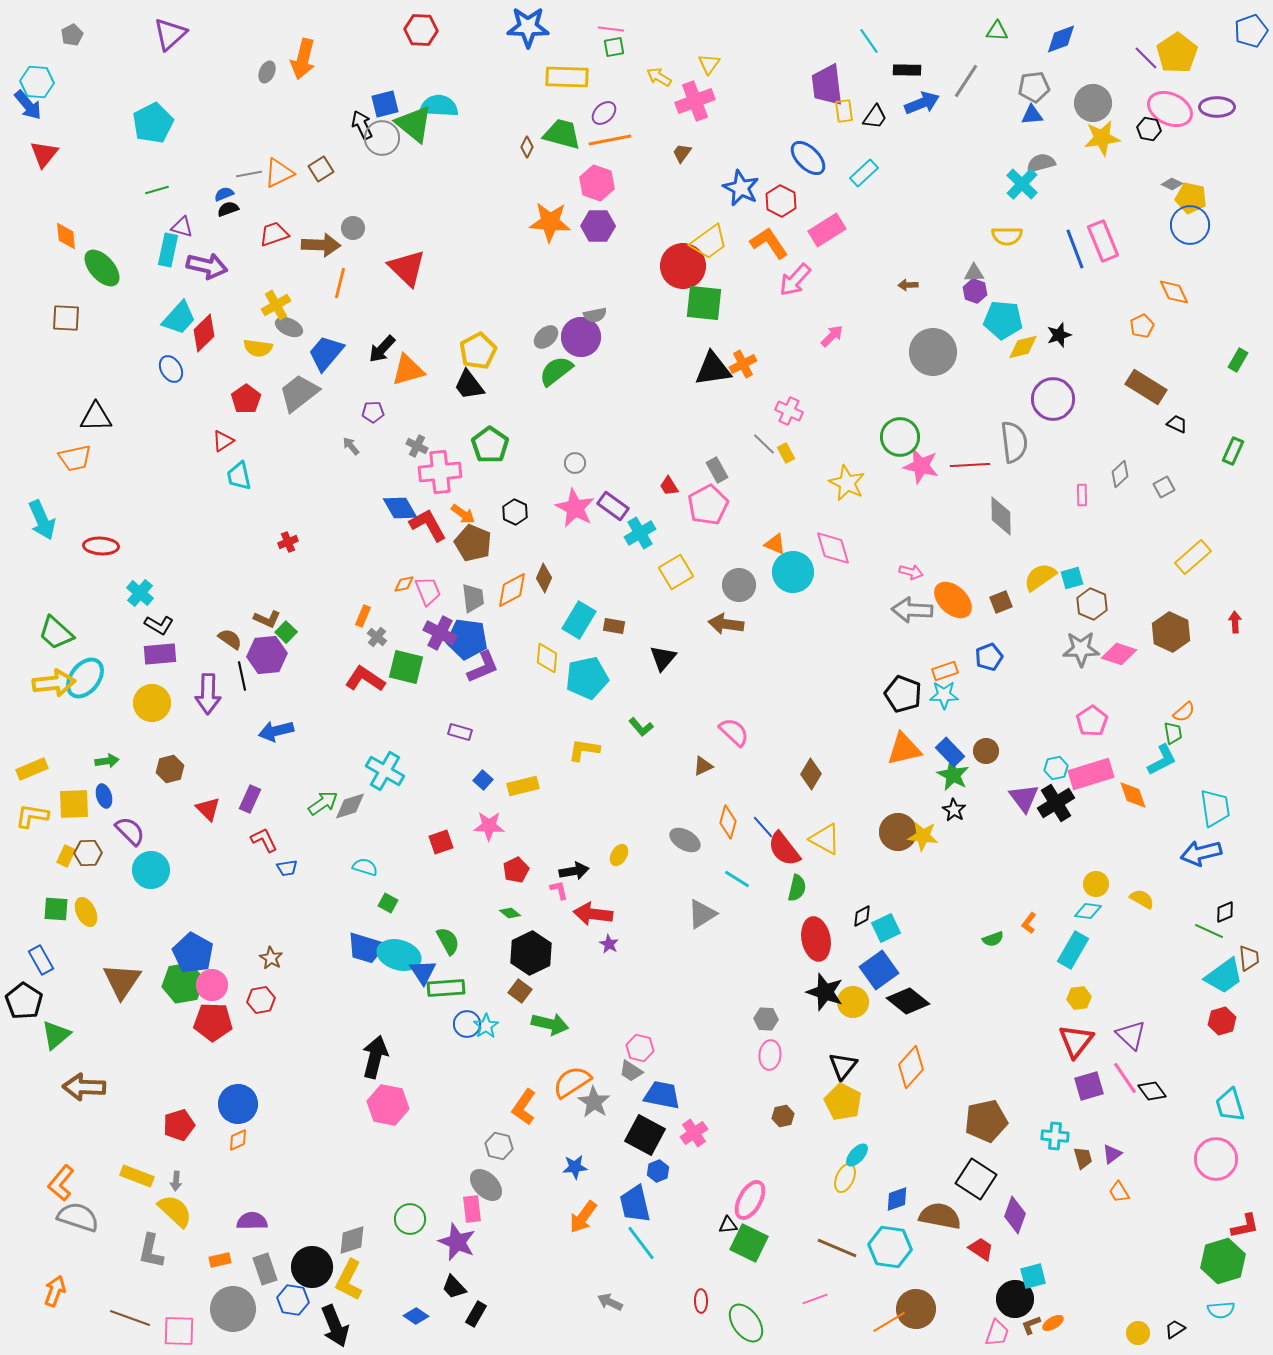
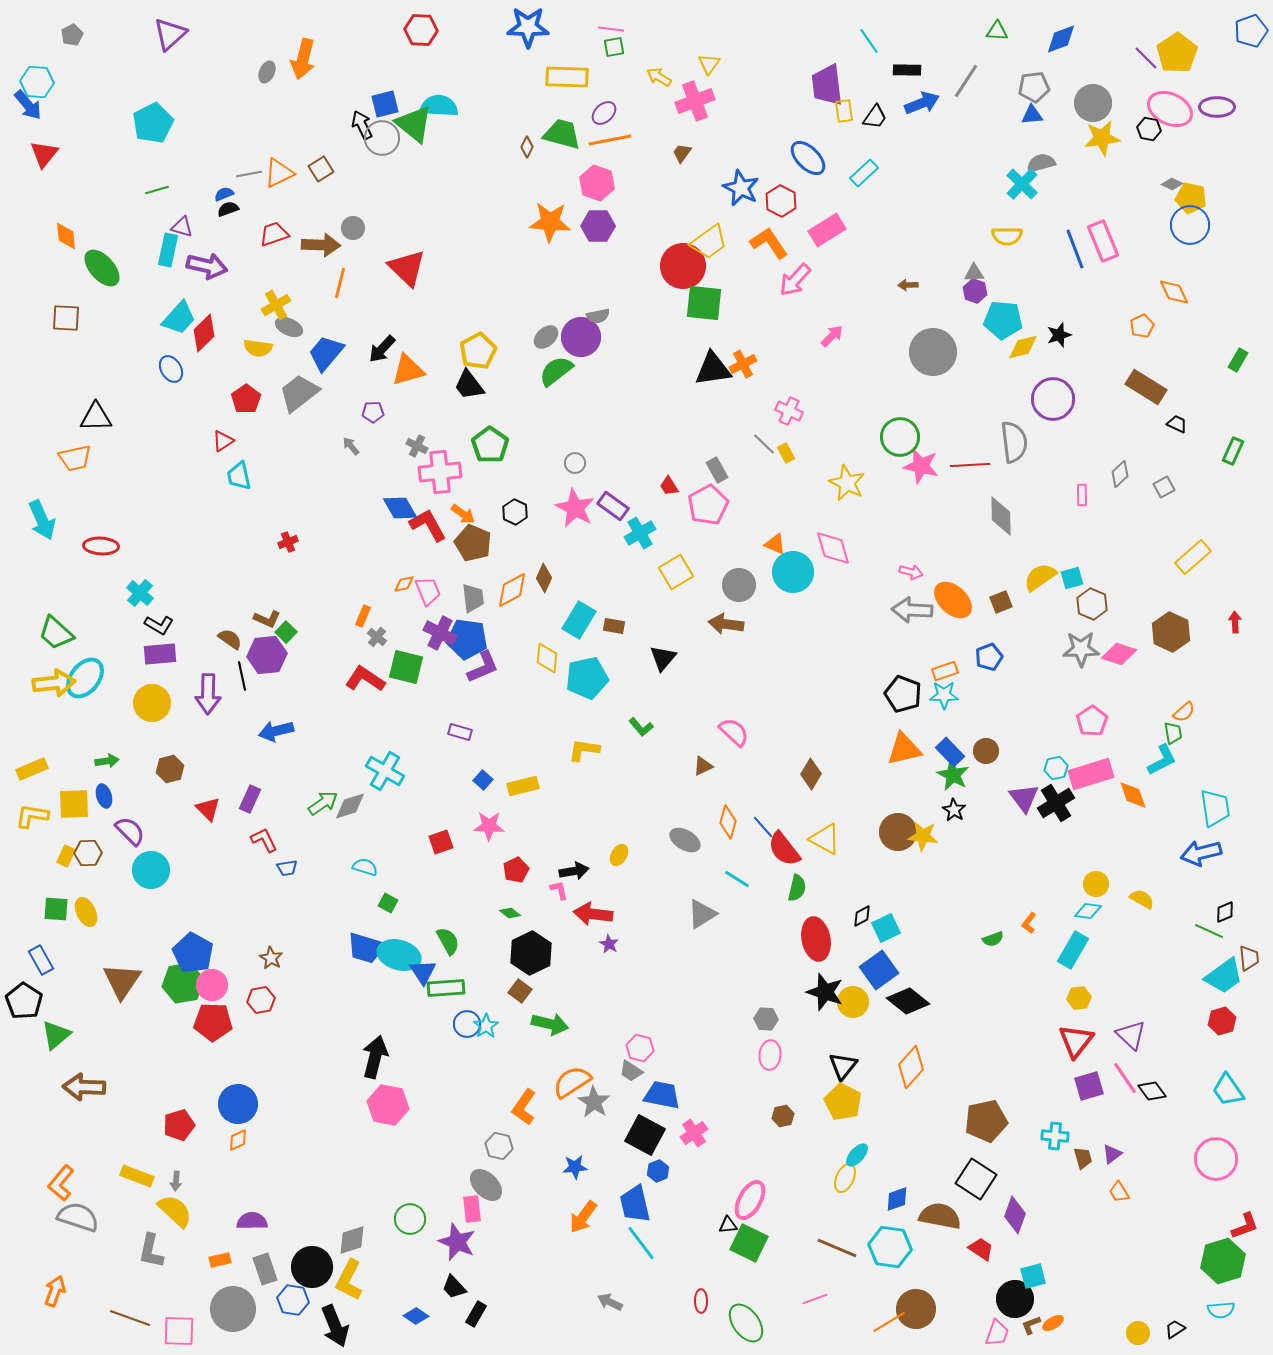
gray semicircle at (595, 315): moved 3 px right, 1 px down
cyan trapezoid at (1230, 1105): moved 2 px left, 15 px up; rotated 18 degrees counterclockwise
red L-shape at (1245, 1226): rotated 8 degrees counterclockwise
